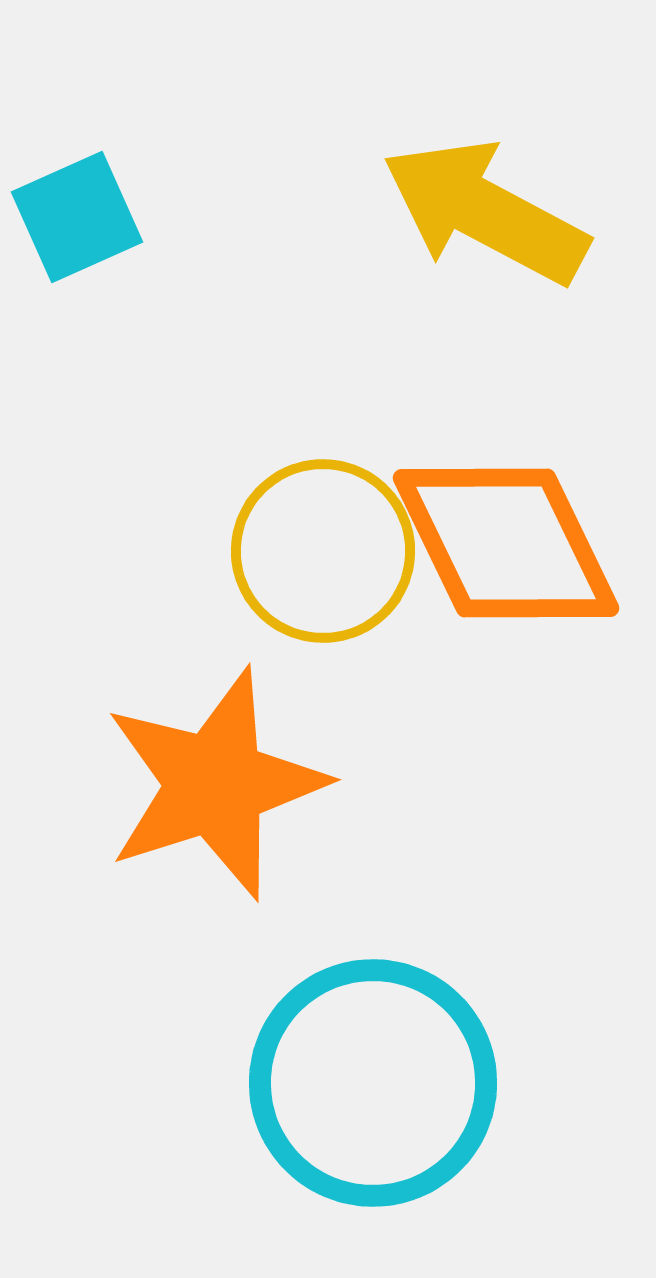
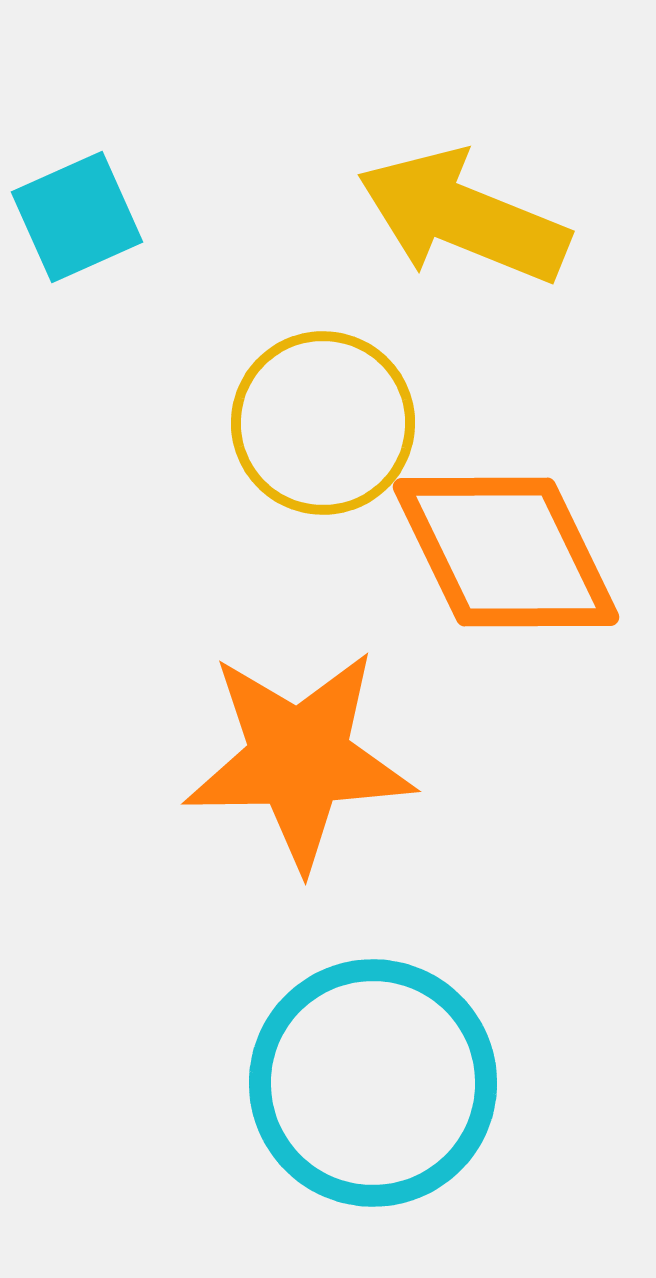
yellow arrow: moved 22 px left, 5 px down; rotated 6 degrees counterclockwise
orange diamond: moved 9 px down
yellow circle: moved 128 px up
orange star: moved 84 px right, 25 px up; rotated 17 degrees clockwise
